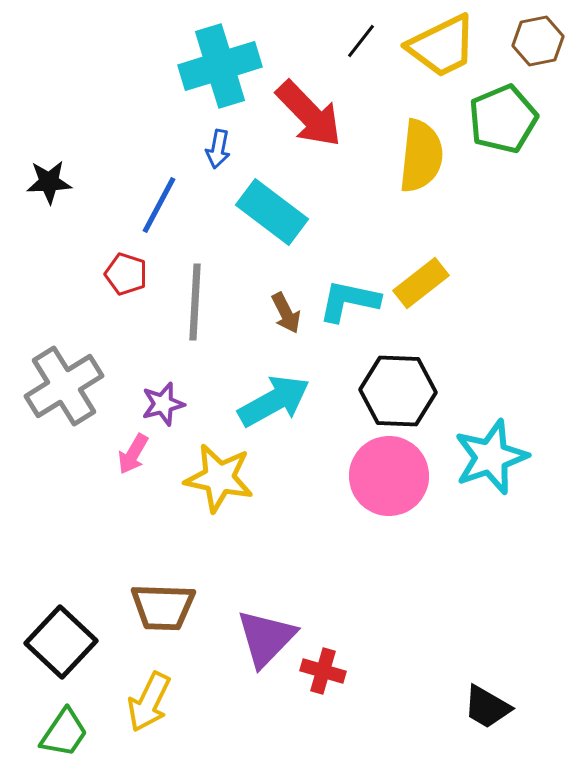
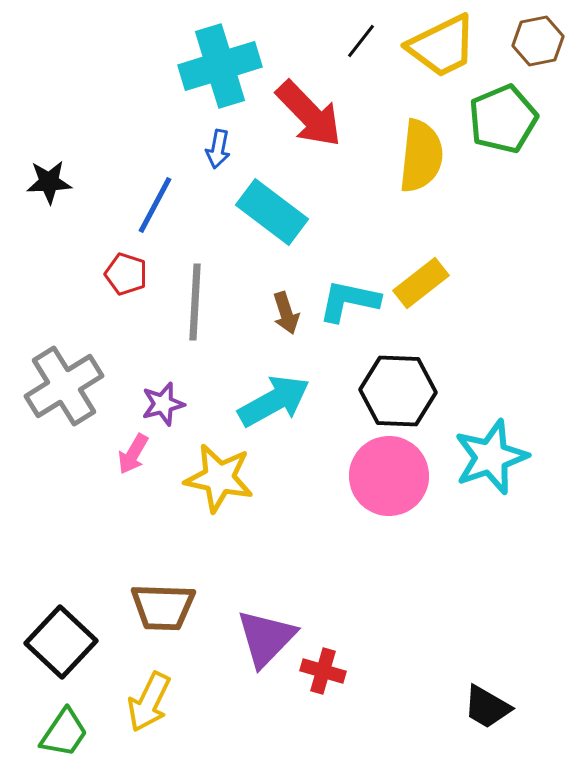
blue line: moved 4 px left
brown arrow: rotated 9 degrees clockwise
